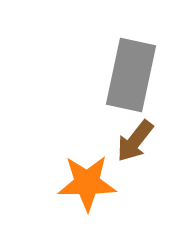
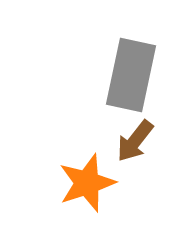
orange star: rotated 18 degrees counterclockwise
